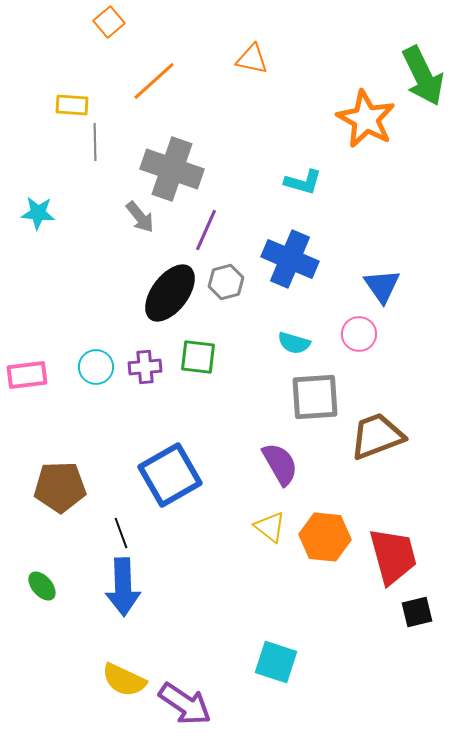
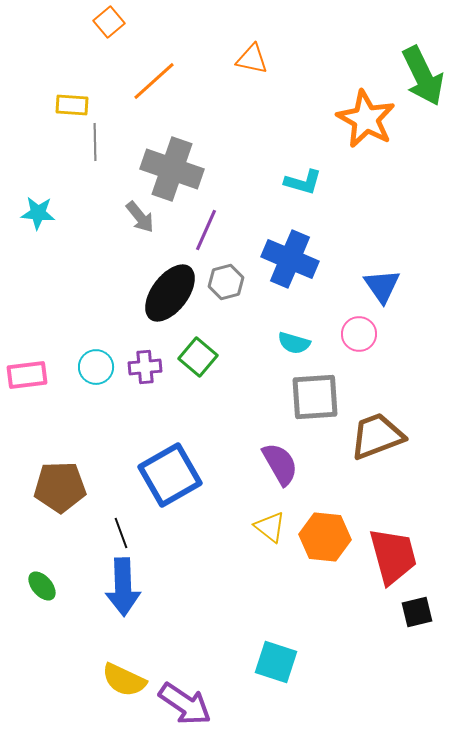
green square: rotated 33 degrees clockwise
